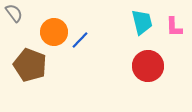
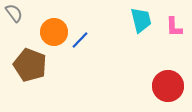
cyan trapezoid: moved 1 px left, 2 px up
red circle: moved 20 px right, 20 px down
